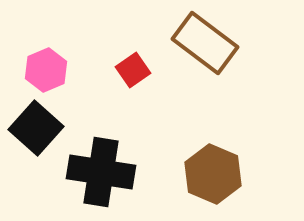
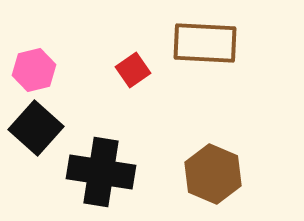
brown rectangle: rotated 34 degrees counterclockwise
pink hexagon: moved 12 px left; rotated 9 degrees clockwise
